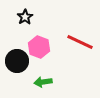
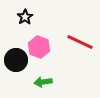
black circle: moved 1 px left, 1 px up
